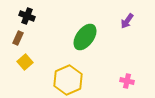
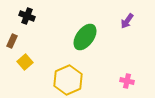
brown rectangle: moved 6 px left, 3 px down
